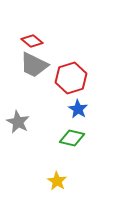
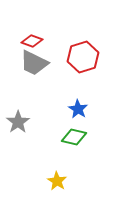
red diamond: rotated 20 degrees counterclockwise
gray trapezoid: moved 2 px up
red hexagon: moved 12 px right, 21 px up
gray star: rotated 10 degrees clockwise
green diamond: moved 2 px right, 1 px up
